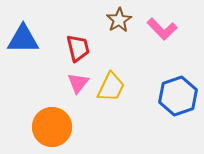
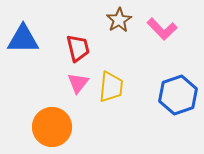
yellow trapezoid: rotated 20 degrees counterclockwise
blue hexagon: moved 1 px up
